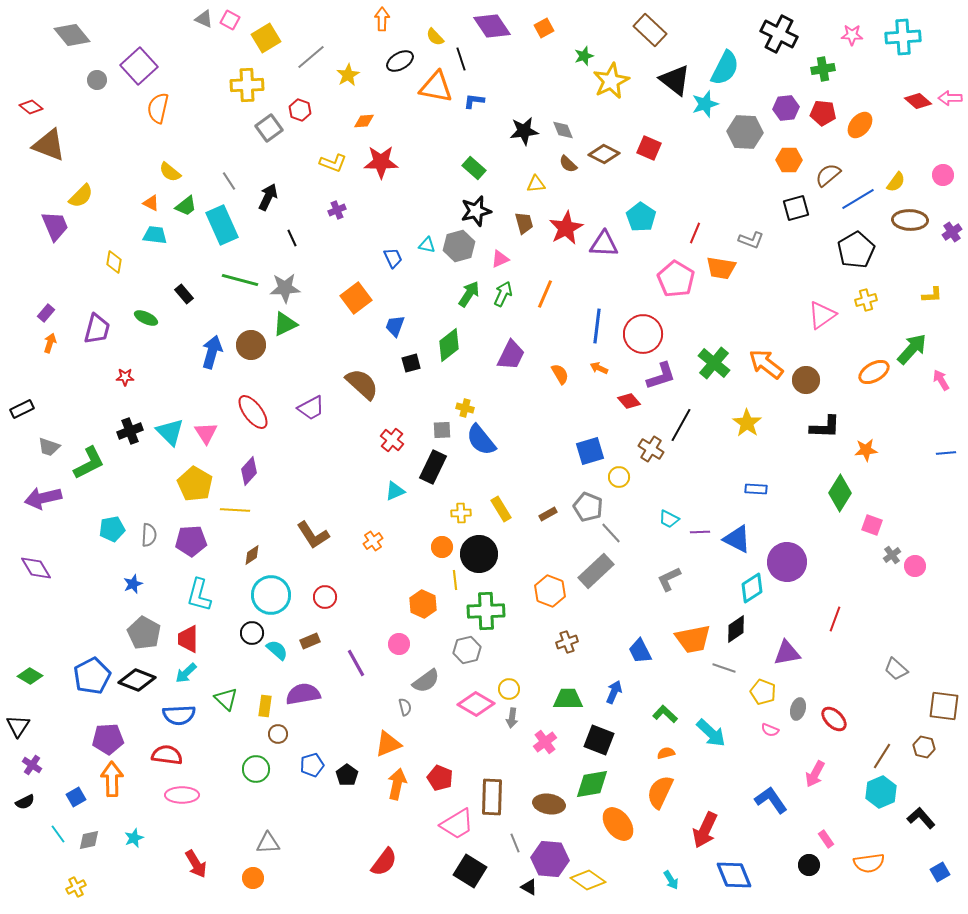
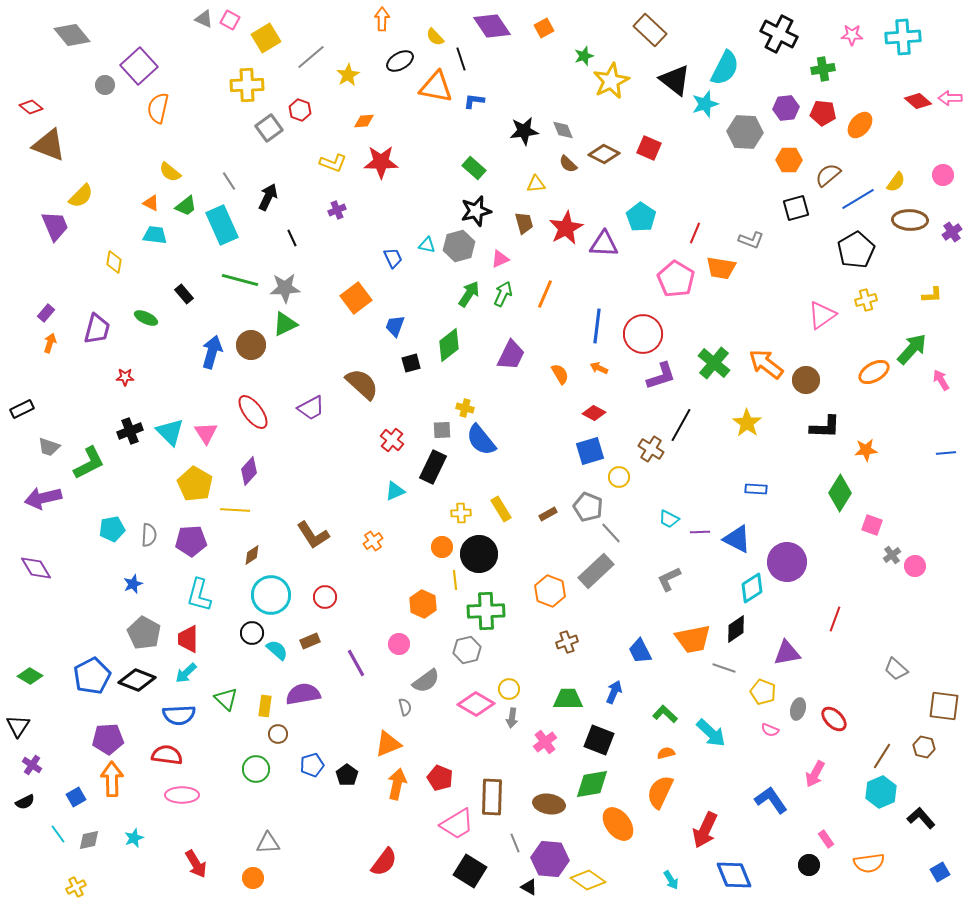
gray circle at (97, 80): moved 8 px right, 5 px down
red diamond at (629, 401): moved 35 px left, 12 px down; rotated 20 degrees counterclockwise
